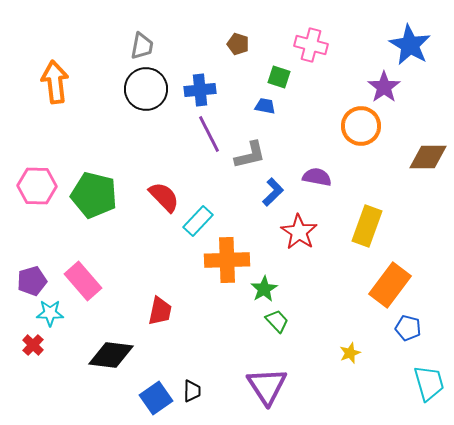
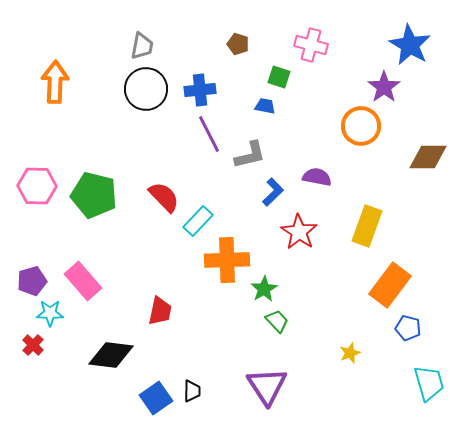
orange arrow: rotated 9 degrees clockwise
